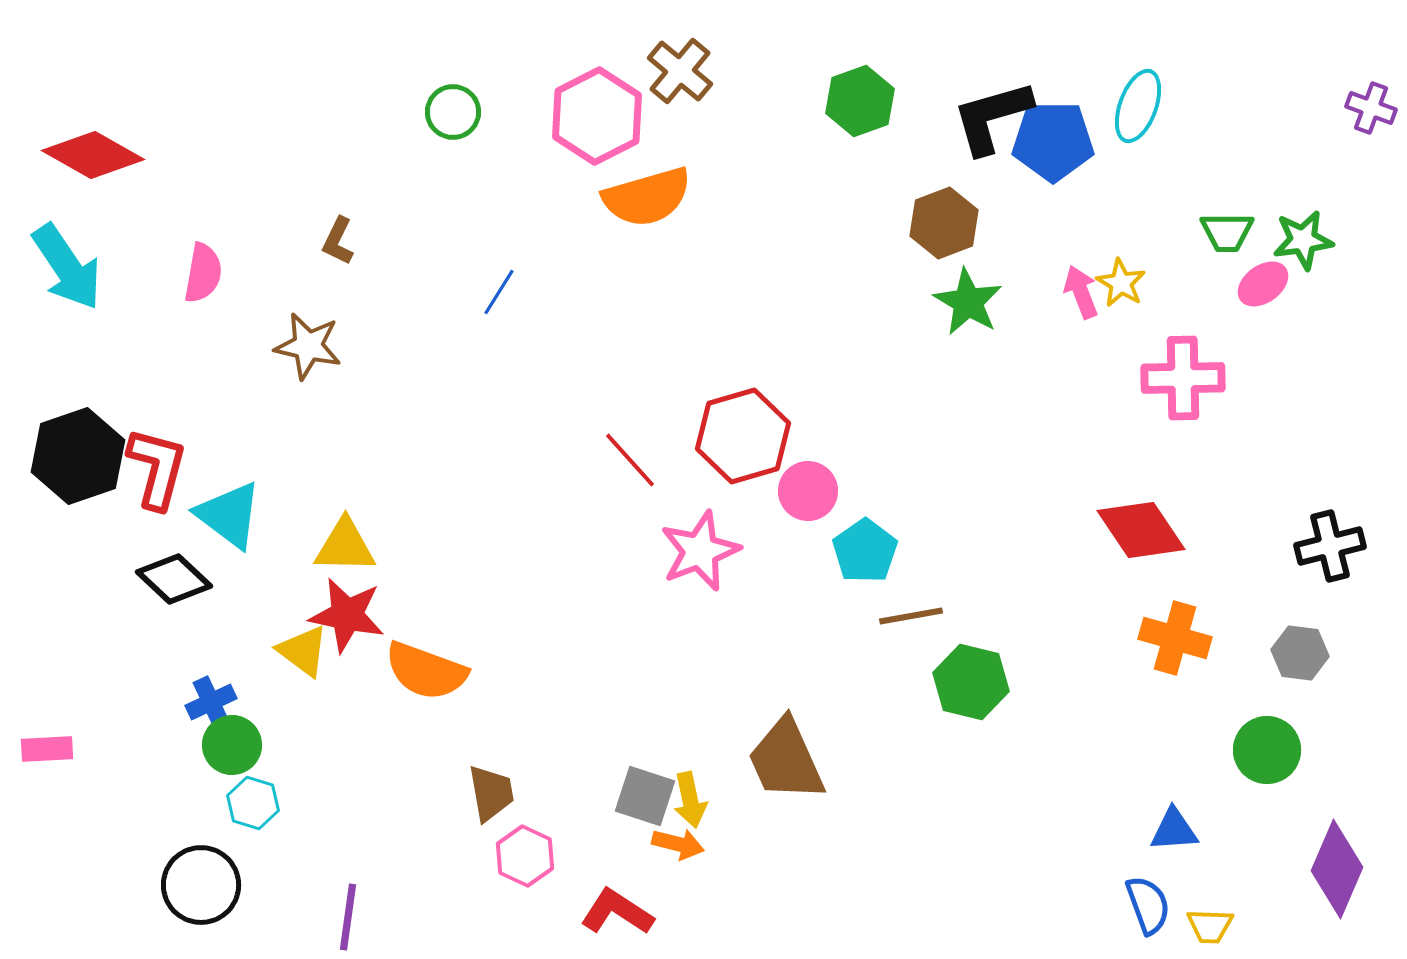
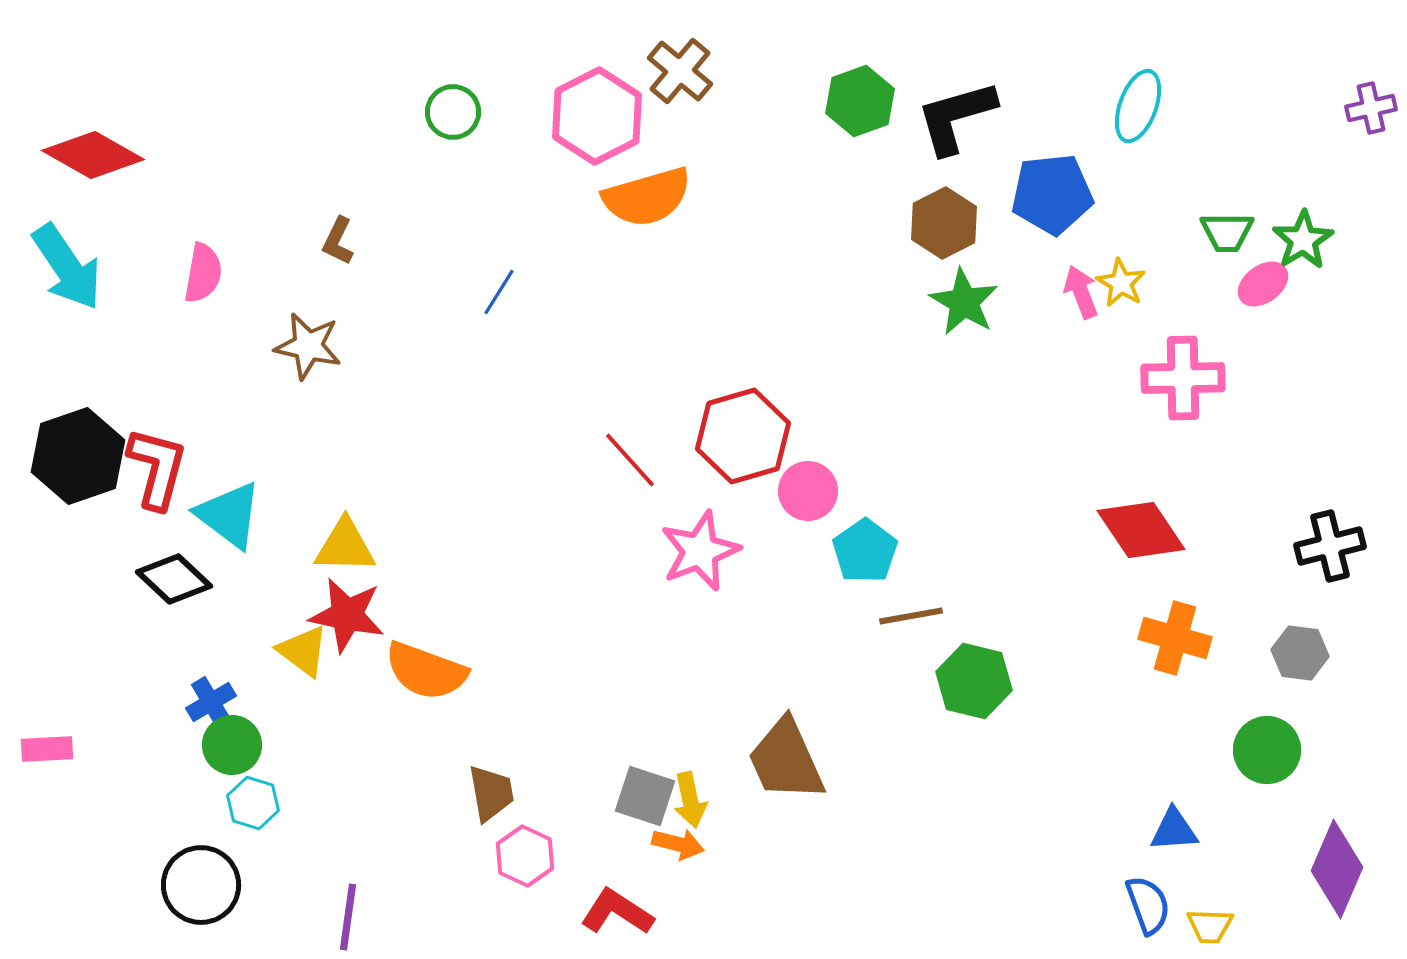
purple cross at (1371, 108): rotated 33 degrees counterclockwise
black L-shape at (992, 117): moved 36 px left
blue pentagon at (1053, 141): moved 1 px left, 53 px down; rotated 6 degrees counterclockwise
brown hexagon at (944, 223): rotated 6 degrees counterclockwise
green star at (1303, 240): rotated 24 degrees counterclockwise
green star at (968, 302): moved 4 px left
green hexagon at (971, 682): moved 3 px right, 1 px up
blue cross at (211, 702): rotated 6 degrees counterclockwise
